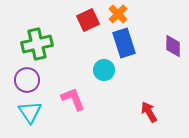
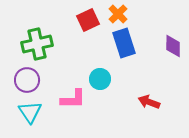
cyan circle: moved 4 px left, 9 px down
pink L-shape: rotated 112 degrees clockwise
red arrow: moved 10 px up; rotated 40 degrees counterclockwise
